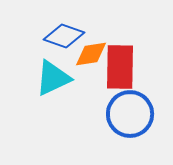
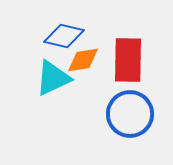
blue diamond: rotated 6 degrees counterclockwise
orange diamond: moved 8 px left, 6 px down
red rectangle: moved 8 px right, 7 px up
